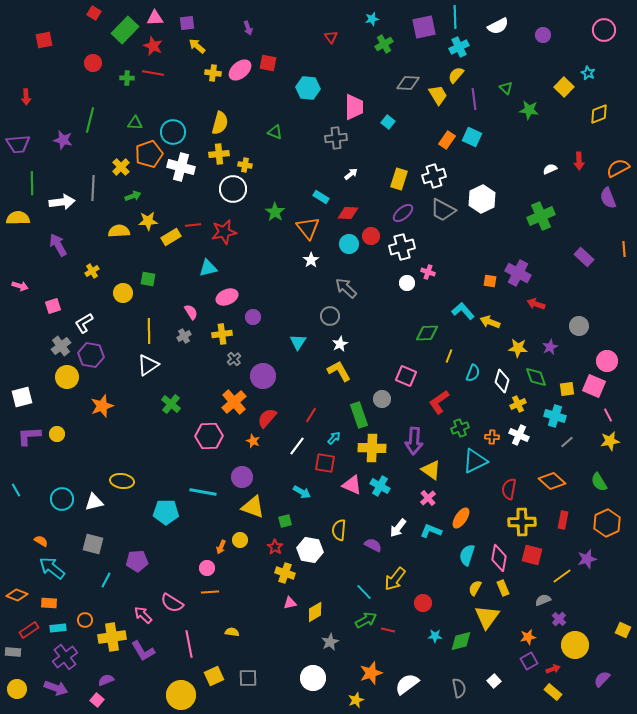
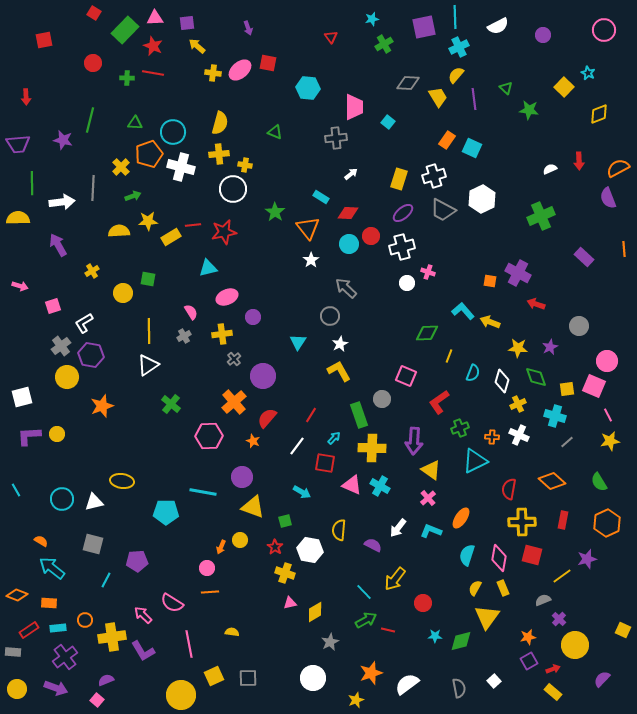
yellow trapezoid at (438, 95): moved 2 px down
cyan square at (472, 137): moved 11 px down
